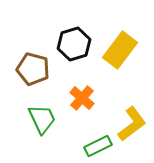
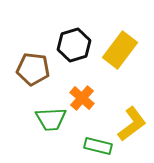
black hexagon: moved 1 px down
brown pentagon: rotated 8 degrees counterclockwise
green trapezoid: moved 9 px right; rotated 112 degrees clockwise
green rectangle: rotated 40 degrees clockwise
